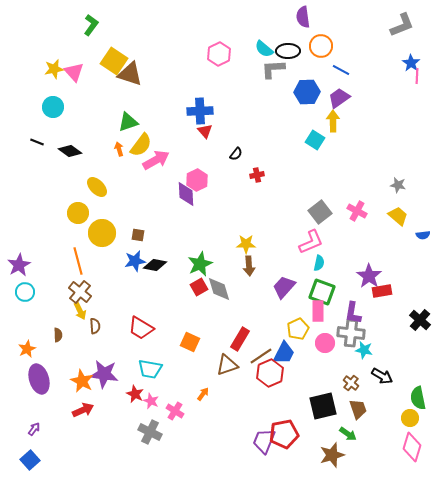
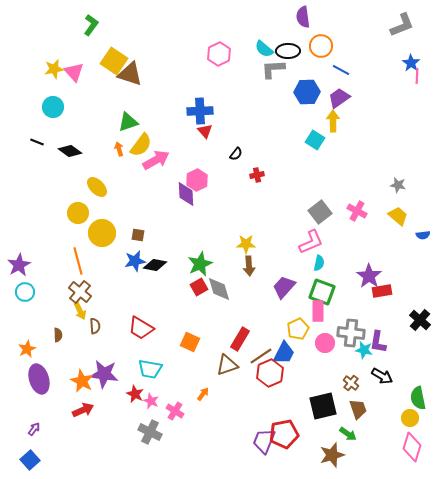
purple L-shape at (353, 313): moved 25 px right, 29 px down
